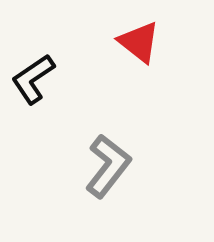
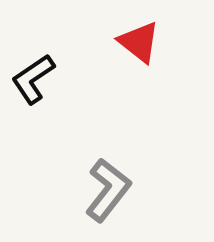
gray L-shape: moved 24 px down
